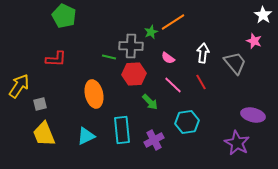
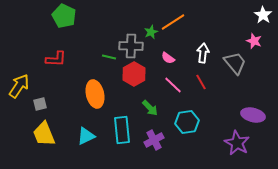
red hexagon: rotated 25 degrees counterclockwise
orange ellipse: moved 1 px right
green arrow: moved 6 px down
